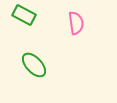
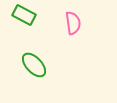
pink semicircle: moved 3 px left
